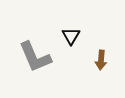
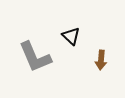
black triangle: rotated 18 degrees counterclockwise
